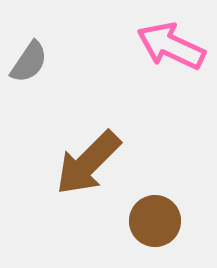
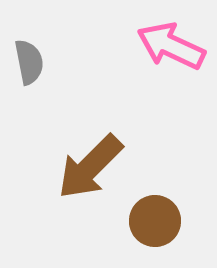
gray semicircle: rotated 45 degrees counterclockwise
brown arrow: moved 2 px right, 4 px down
